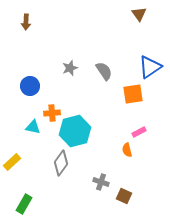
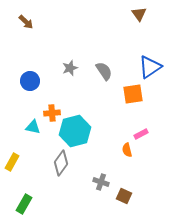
brown arrow: rotated 49 degrees counterclockwise
blue circle: moved 5 px up
pink rectangle: moved 2 px right, 2 px down
yellow rectangle: rotated 18 degrees counterclockwise
